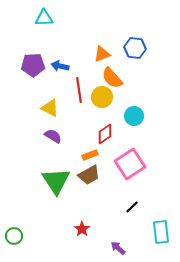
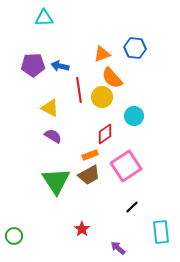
pink square: moved 4 px left, 2 px down
